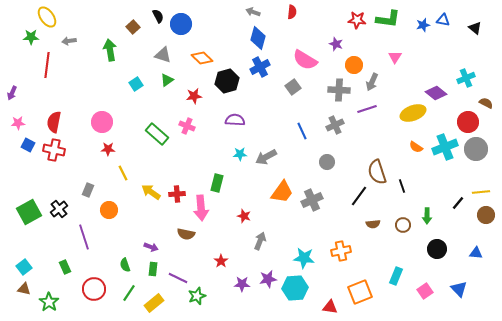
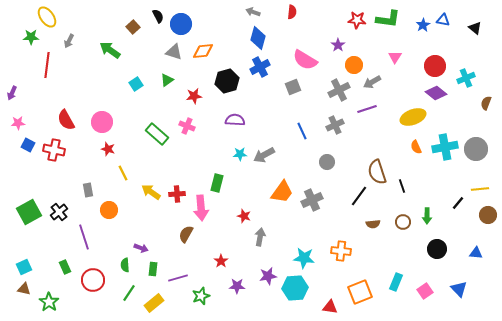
blue star at (423, 25): rotated 16 degrees counterclockwise
gray arrow at (69, 41): rotated 56 degrees counterclockwise
purple star at (336, 44): moved 2 px right, 1 px down; rotated 16 degrees clockwise
green arrow at (110, 50): rotated 45 degrees counterclockwise
gray triangle at (163, 55): moved 11 px right, 3 px up
orange diamond at (202, 58): moved 1 px right, 7 px up; rotated 50 degrees counterclockwise
gray arrow at (372, 82): rotated 36 degrees clockwise
gray square at (293, 87): rotated 14 degrees clockwise
gray cross at (339, 90): rotated 30 degrees counterclockwise
brown semicircle at (486, 103): rotated 96 degrees counterclockwise
yellow ellipse at (413, 113): moved 4 px down
red semicircle at (54, 122): moved 12 px right, 2 px up; rotated 40 degrees counterclockwise
red circle at (468, 122): moved 33 px left, 56 px up
orange semicircle at (416, 147): rotated 32 degrees clockwise
cyan cross at (445, 147): rotated 10 degrees clockwise
red star at (108, 149): rotated 16 degrees clockwise
gray arrow at (266, 157): moved 2 px left, 2 px up
gray rectangle at (88, 190): rotated 32 degrees counterclockwise
yellow line at (481, 192): moved 1 px left, 3 px up
black cross at (59, 209): moved 3 px down
brown circle at (486, 215): moved 2 px right
brown circle at (403, 225): moved 3 px up
brown semicircle at (186, 234): rotated 108 degrees clockwise
gray arrow at (260, 241): moved 4 px up; rotated 12 degrees counterclockwise
purple arrow at (151, 247): moved 10 px left, 1 px down
orange cross at (341, 251): rotated 18 degrees clockwise
green semicircle at (125, 265): rotated 16 degrees clockwise
cyan square at (24, 267): rotated 14 degrees clockwise
cyan rectangle at (396, 276): moved 6 px down
purple line at (178, 278): rotated 42 degrees counterclockwise
purple star at (268, 279): moved 3 px up
purple star at (242, 284): moved 5 px left, 2 px down
red circle at (94, 289): moved 1 px left, 9 px up
green star at (197, 296): moved 4 px right
